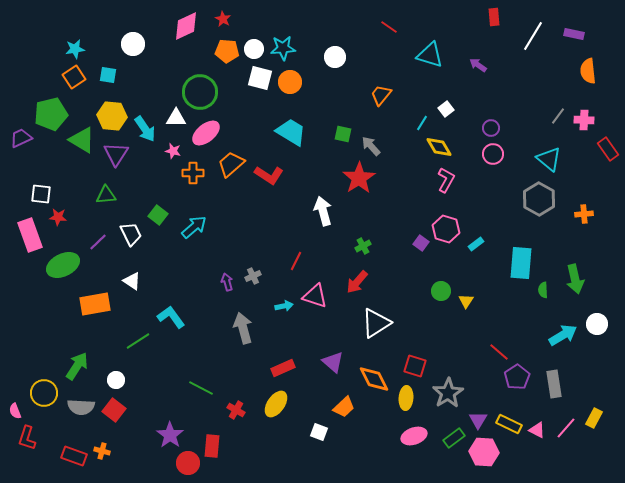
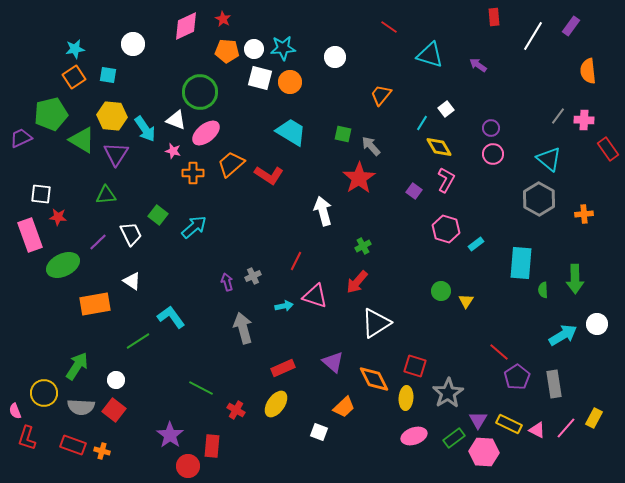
purple rectangle at (574, 34): moved 3 px left, 8 px up; rotated 66 degrees counterclockwise
white triangle at (176, 118): moved 2 px down; rotated 20 degrees clockwise
purple square at (421, 243): moved 7 px left, 52 px up
green arrow at (575, 279): rotated 12 degrees clockwise
red rectangle at (74, 456): moved 1 px left, 11 px up
red circle at (188, 463): moved 3 px down
